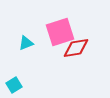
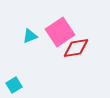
pink square: rotated 16 degrees counterclockwise
cyan triangle: moved 4 px right, 7 px up
